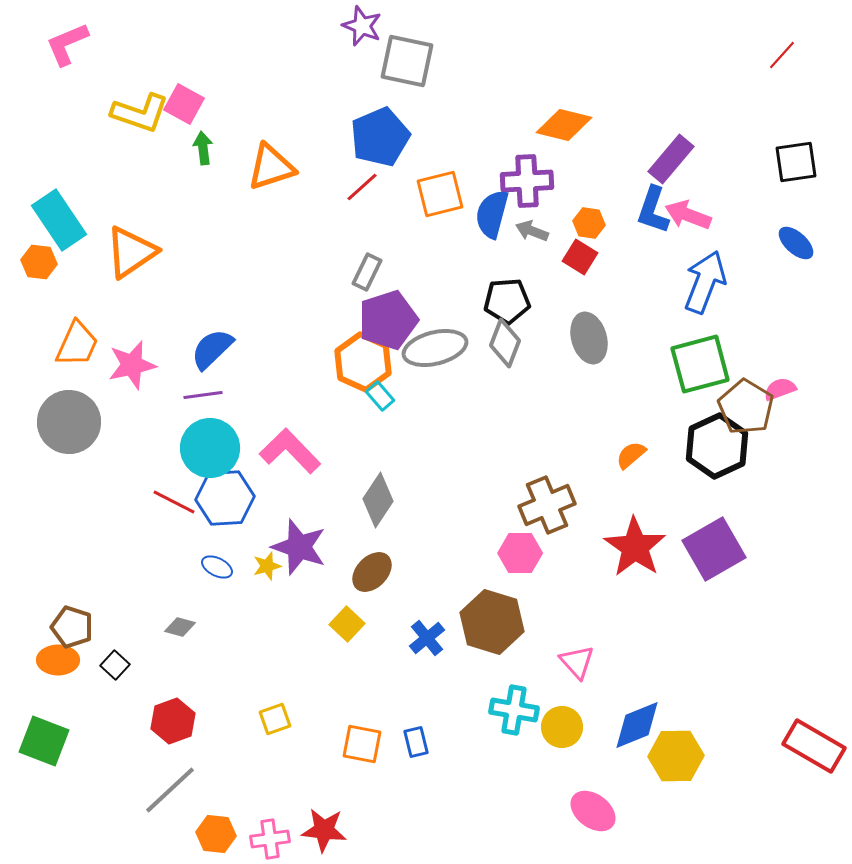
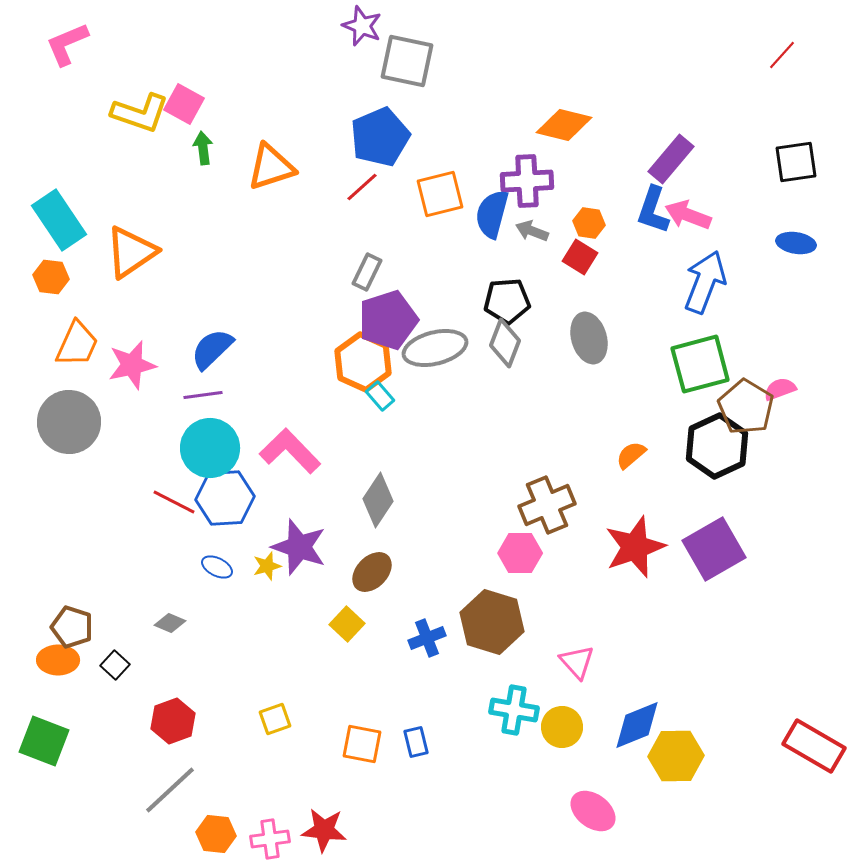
blue ellipse at (796, 243): rotated 33 degrees counterclockwise
orange hexagon at (39, 262): moved 12 px right, 15 px down
red star at (635, 547): rotated 18 degrees clockwise
gray diamond at (180, 627): moved 10 px left, 4 px up; rotated 8 degrees clockwise
blue cross at (427, 638): rotated 18 degrees clockwise
